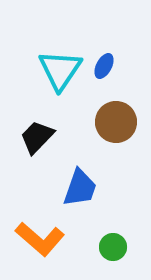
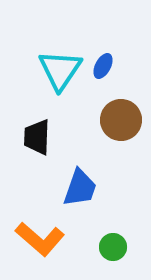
blue ellipse: moved 1 px left
brown circle: moved 5 px right, 2 px up
black trapezoid: rotated 42 degrees counterclockwise
